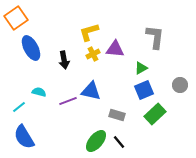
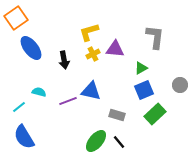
blue ellipse: rotated 10 degrees counterclockwise
